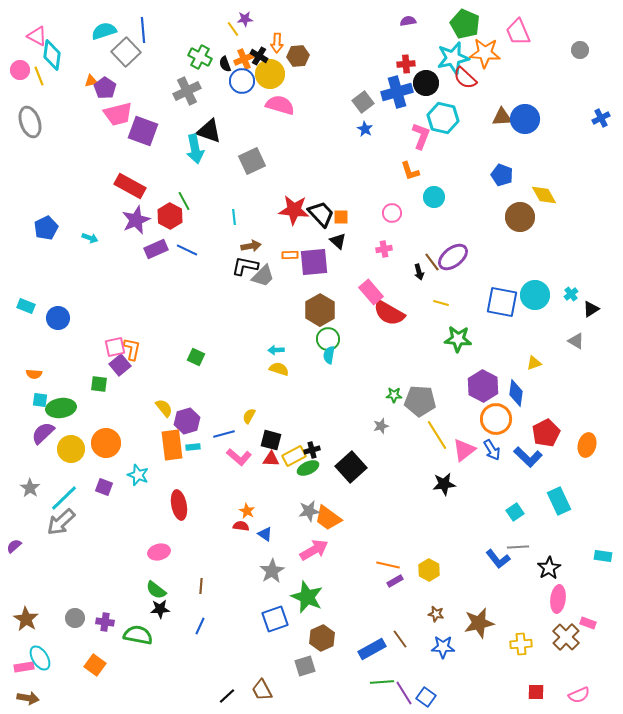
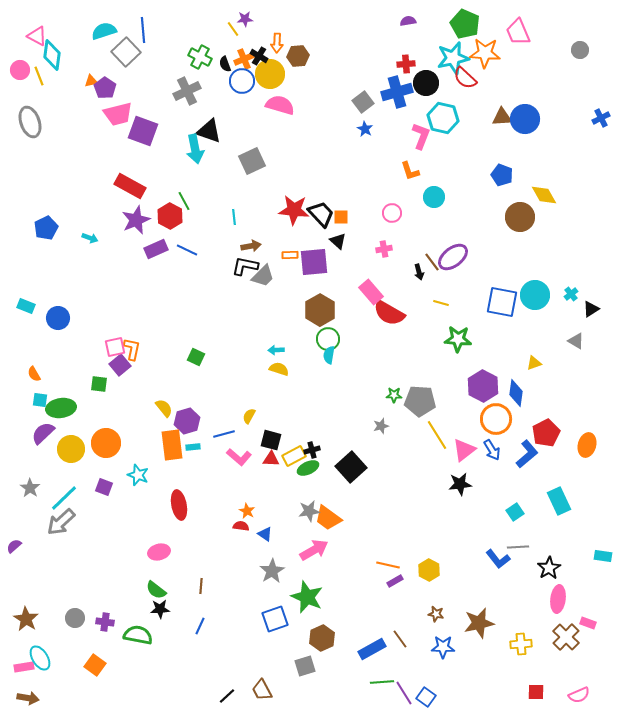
orange semicircle at (34, 374): rotated 56 degrees clockwise
blue L-shape at (528, 457): moved 1 px left, 3 px up; rotated 84 degrees counterclockwise
black star at (444, 484): moved 16 px right
